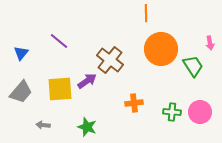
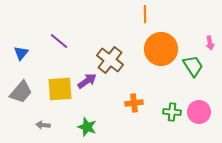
orange line: moved 1 px left, 1 px down
pink circle: moved 1 px left
